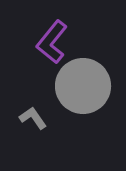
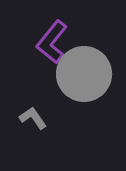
gray circle: moved 1 px right, 12 px up
